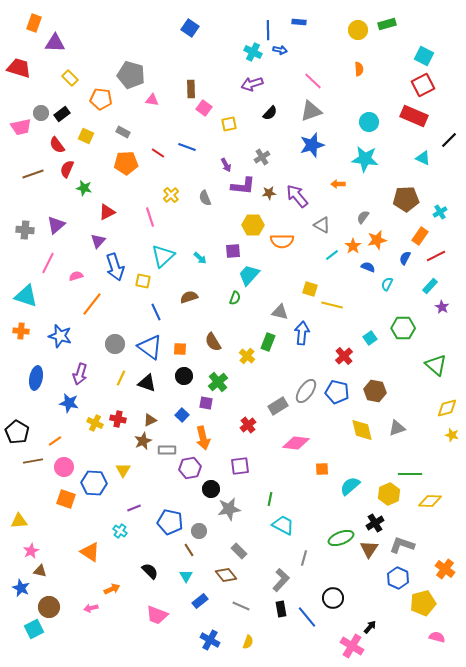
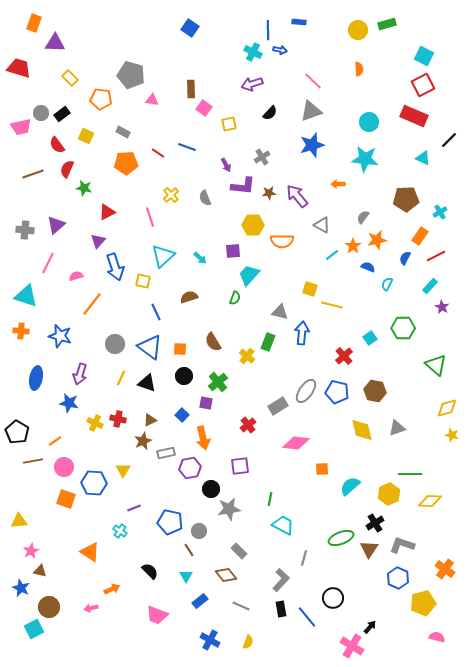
gray rectangle at (167, 450): moved 1 px left, 3 px down; rotated 12 degrees counterclockwise
